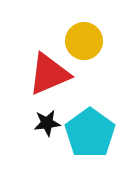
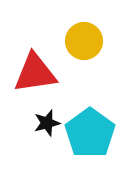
red triangle: moved 14 px left, 1 px up; rotated 15 degrees clockwise
black star: rotated 8 degrees counterclockwise
